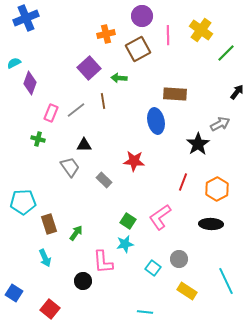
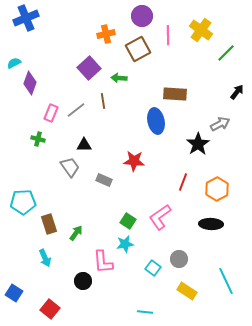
gray rectangle at (104, 180): rotated 21 degrees counterclockwise
